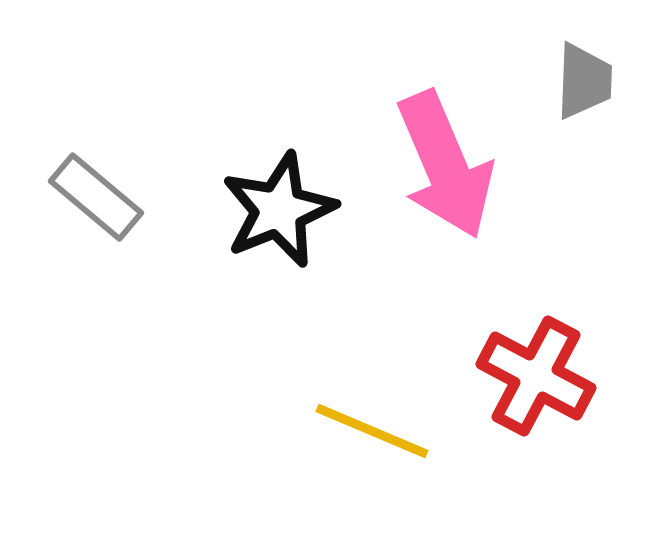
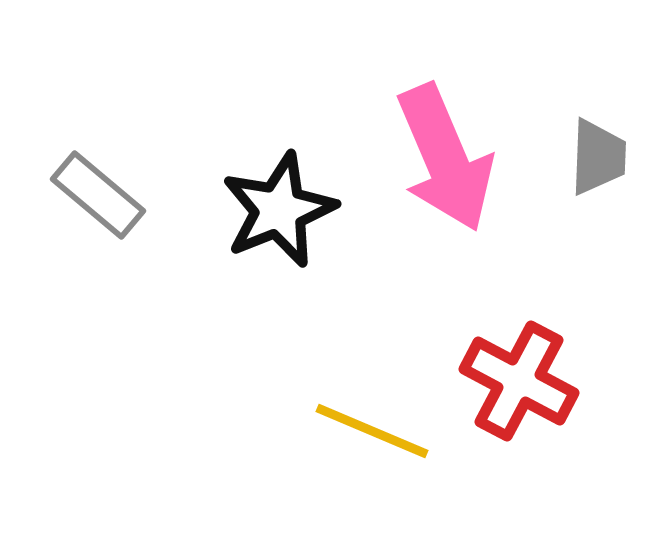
gray trapezoid: moved 14 px right, 76 px down
pink arrow: moved 7 px up
gray rectangle: moved 2 px right, 2 px up
red cross: moved 17 px left, 5 px down
